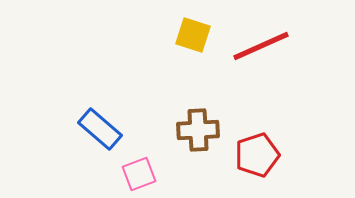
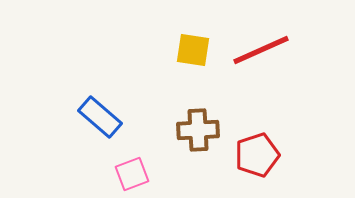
yellow square: moved 15 px down; rotated 9 degrees counterclockwise
red line: moved 4 px down
blue rectangle: moved 12 px up
pink square: moved 7 px left
